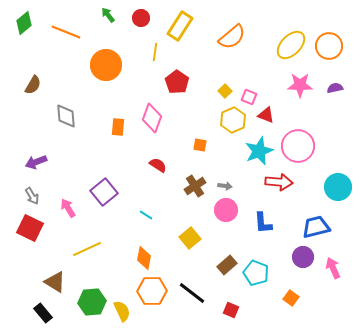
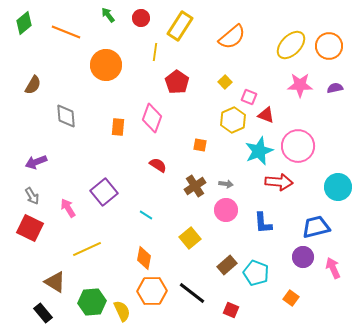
yellow square at (225, 91): moved 9 px up
gray arrow at (225, 186): moved 1 px right, 2 px up
